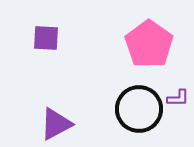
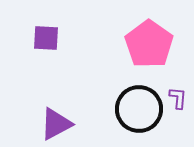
purple L-shape: rotated 85 degrees counterclockwise
